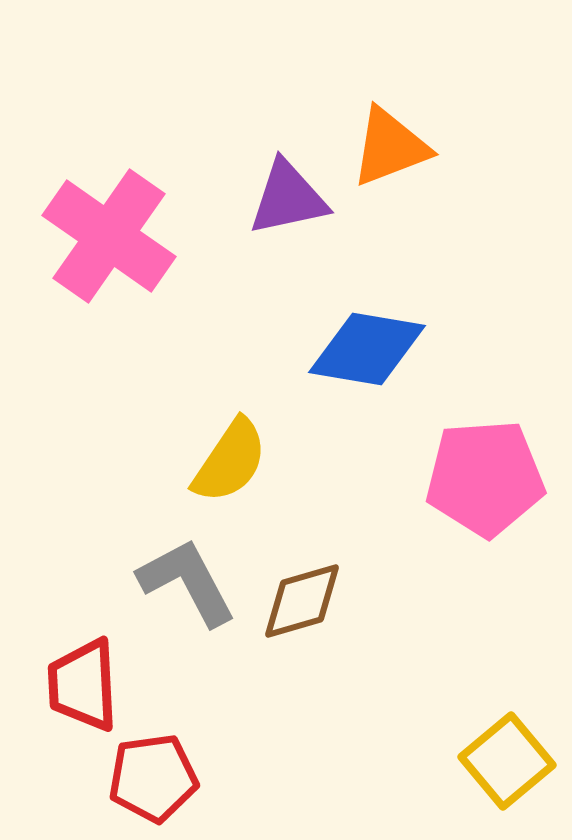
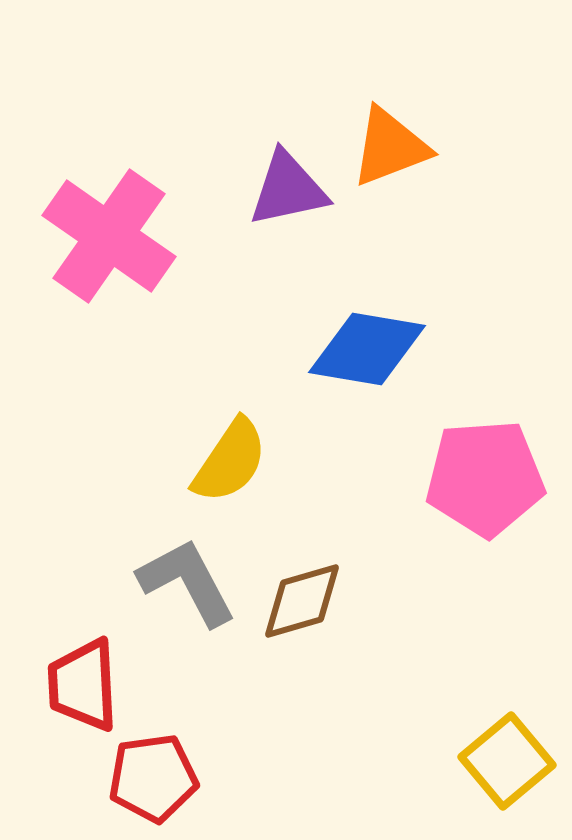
purple triangle: moved 9 px up
